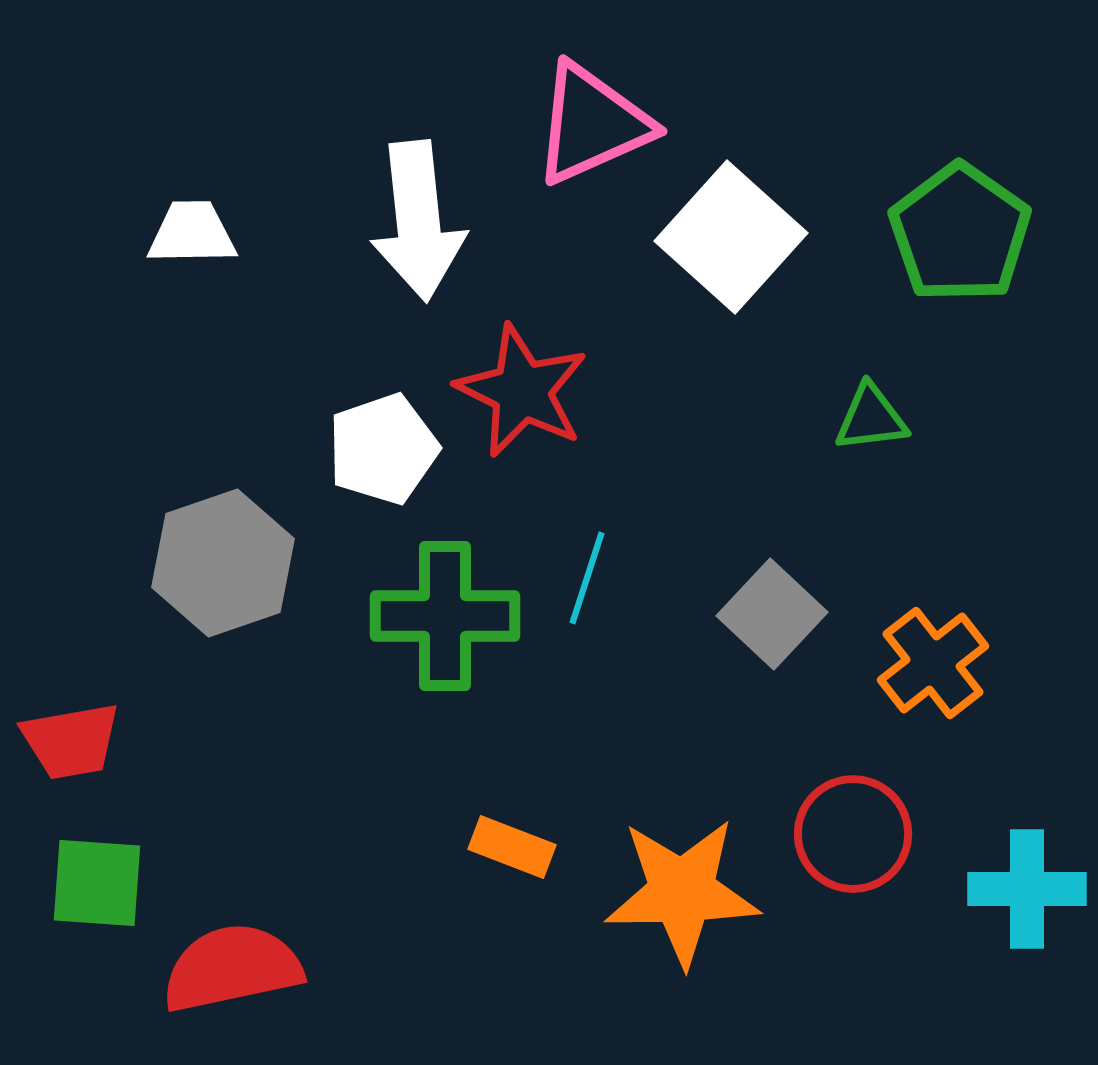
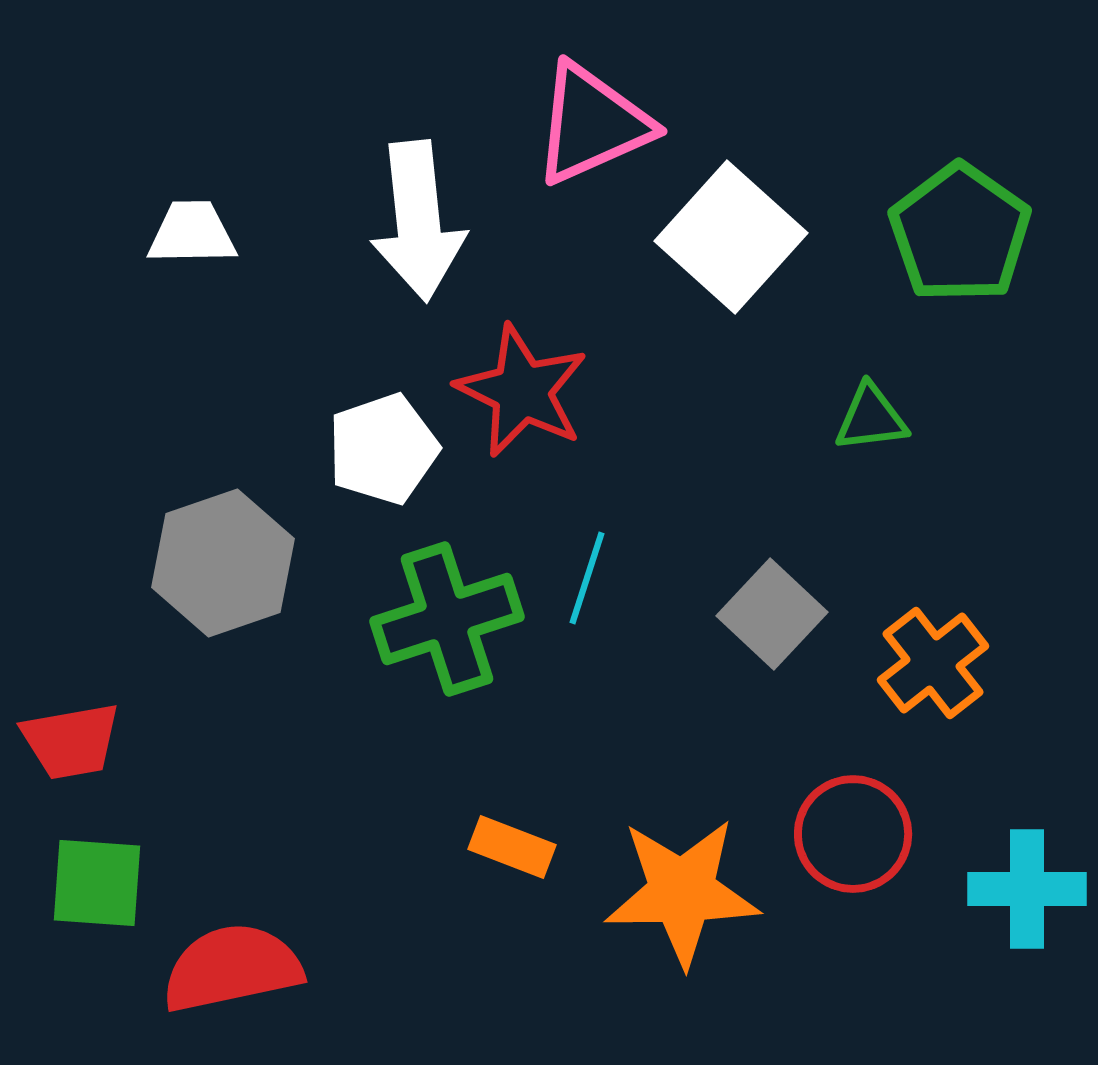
green cross: moved 2 px right, 3 px down; rotated 18 degrees counterclockwise
